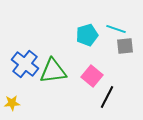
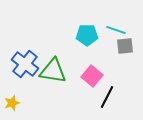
cyan line: moved 1 px down
cyan pentagon: rotated 15 degrees clockwise
green triangle: rotated 16 degrees clockwise
yellow star: rotated 14 degrees counterclockwise
